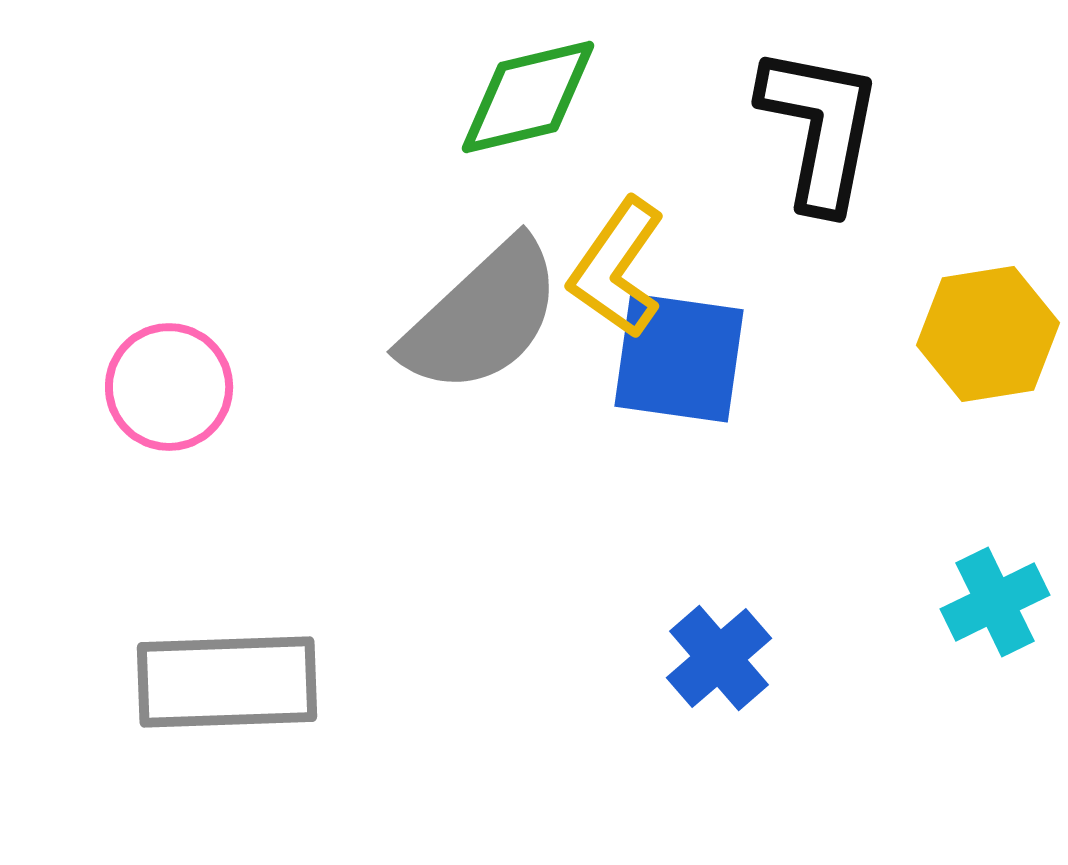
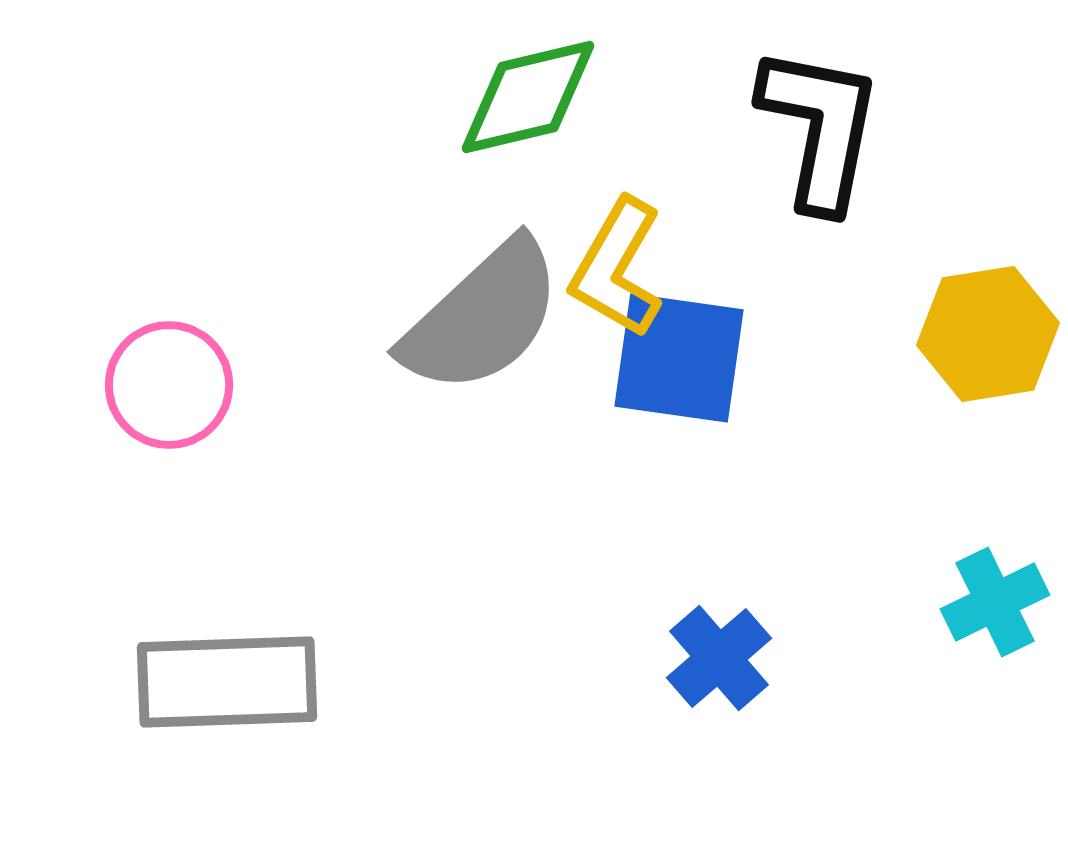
yellow L-shape: rotated 5 degrees counterclockwise
pink circle: moved 2 px up
